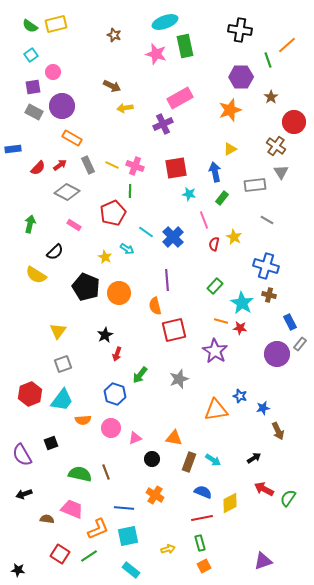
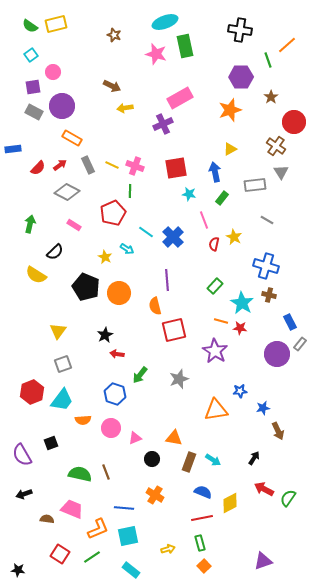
red arrow at (117, 354): rotated 80 degrees clockwise
red hexagon at (30, 394): moved 2 px right, 2 px up
blue star at (240, 396): moved 5 px up; rotated 24 degrees counterclockwise
black arrow at (254, 458): rotated 24 degrees counterclockwise
green line at (89, 556): moved 3 px right, 1 px down
orange square at (204, 566): rotated 16 degrees counterclockwise
